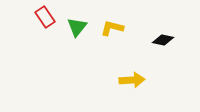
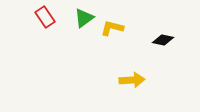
green triangle: moved 7 px right, 9 px up; rotated 15 degrees clockwise
